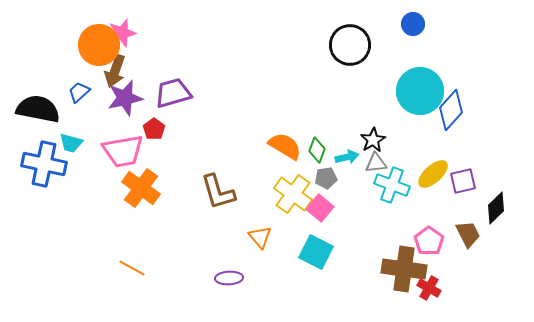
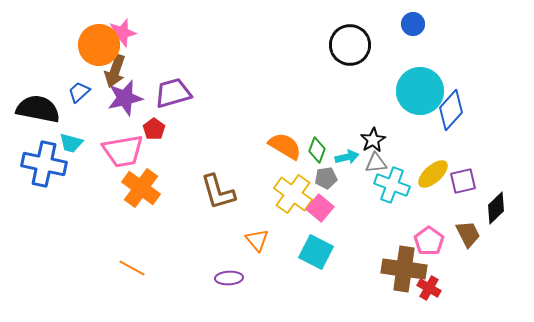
orange triangle: moved 3 px left, 3 px down
